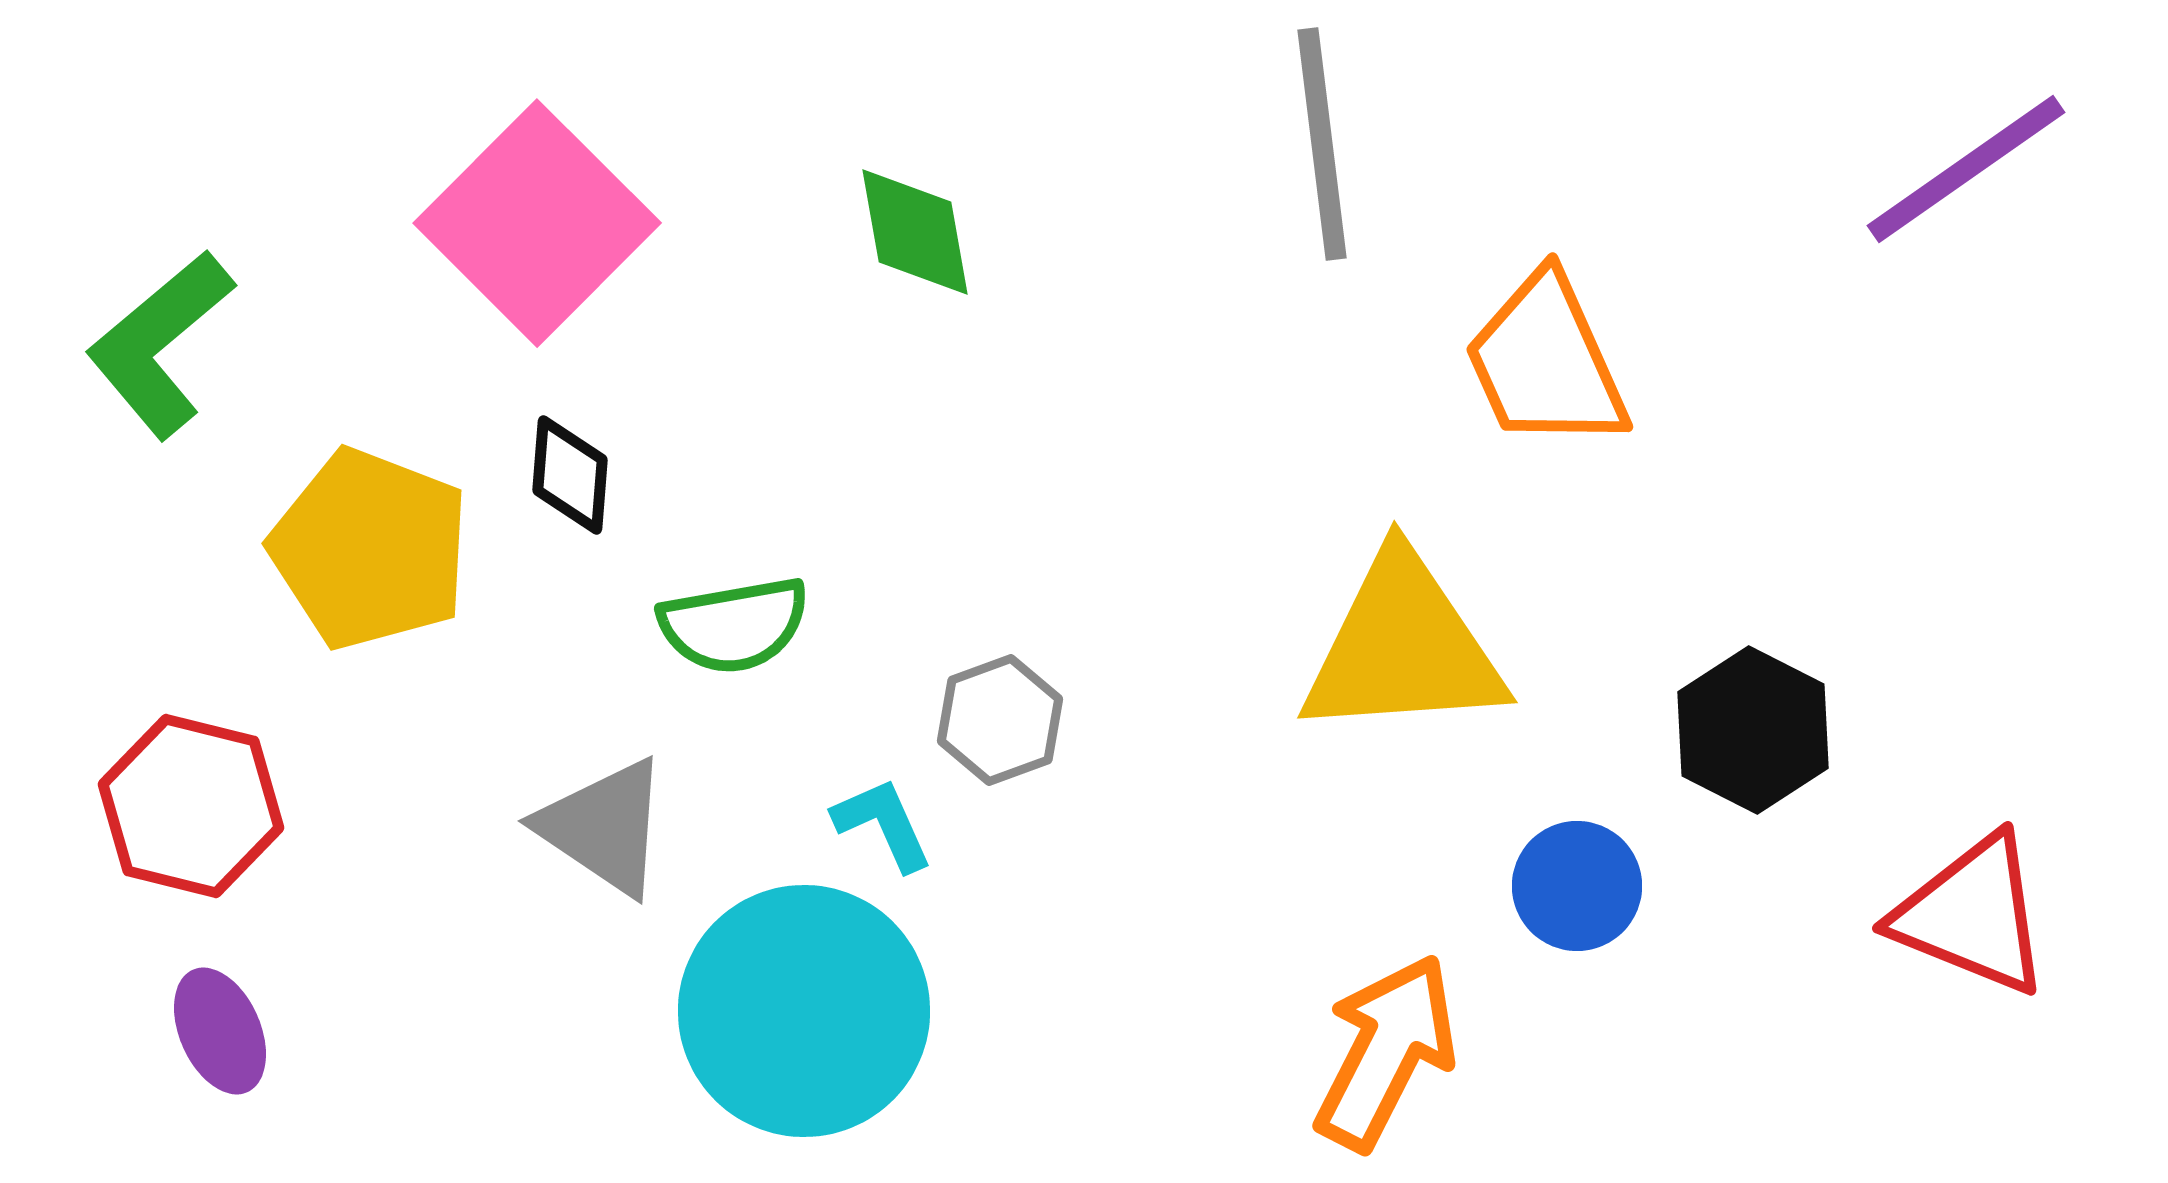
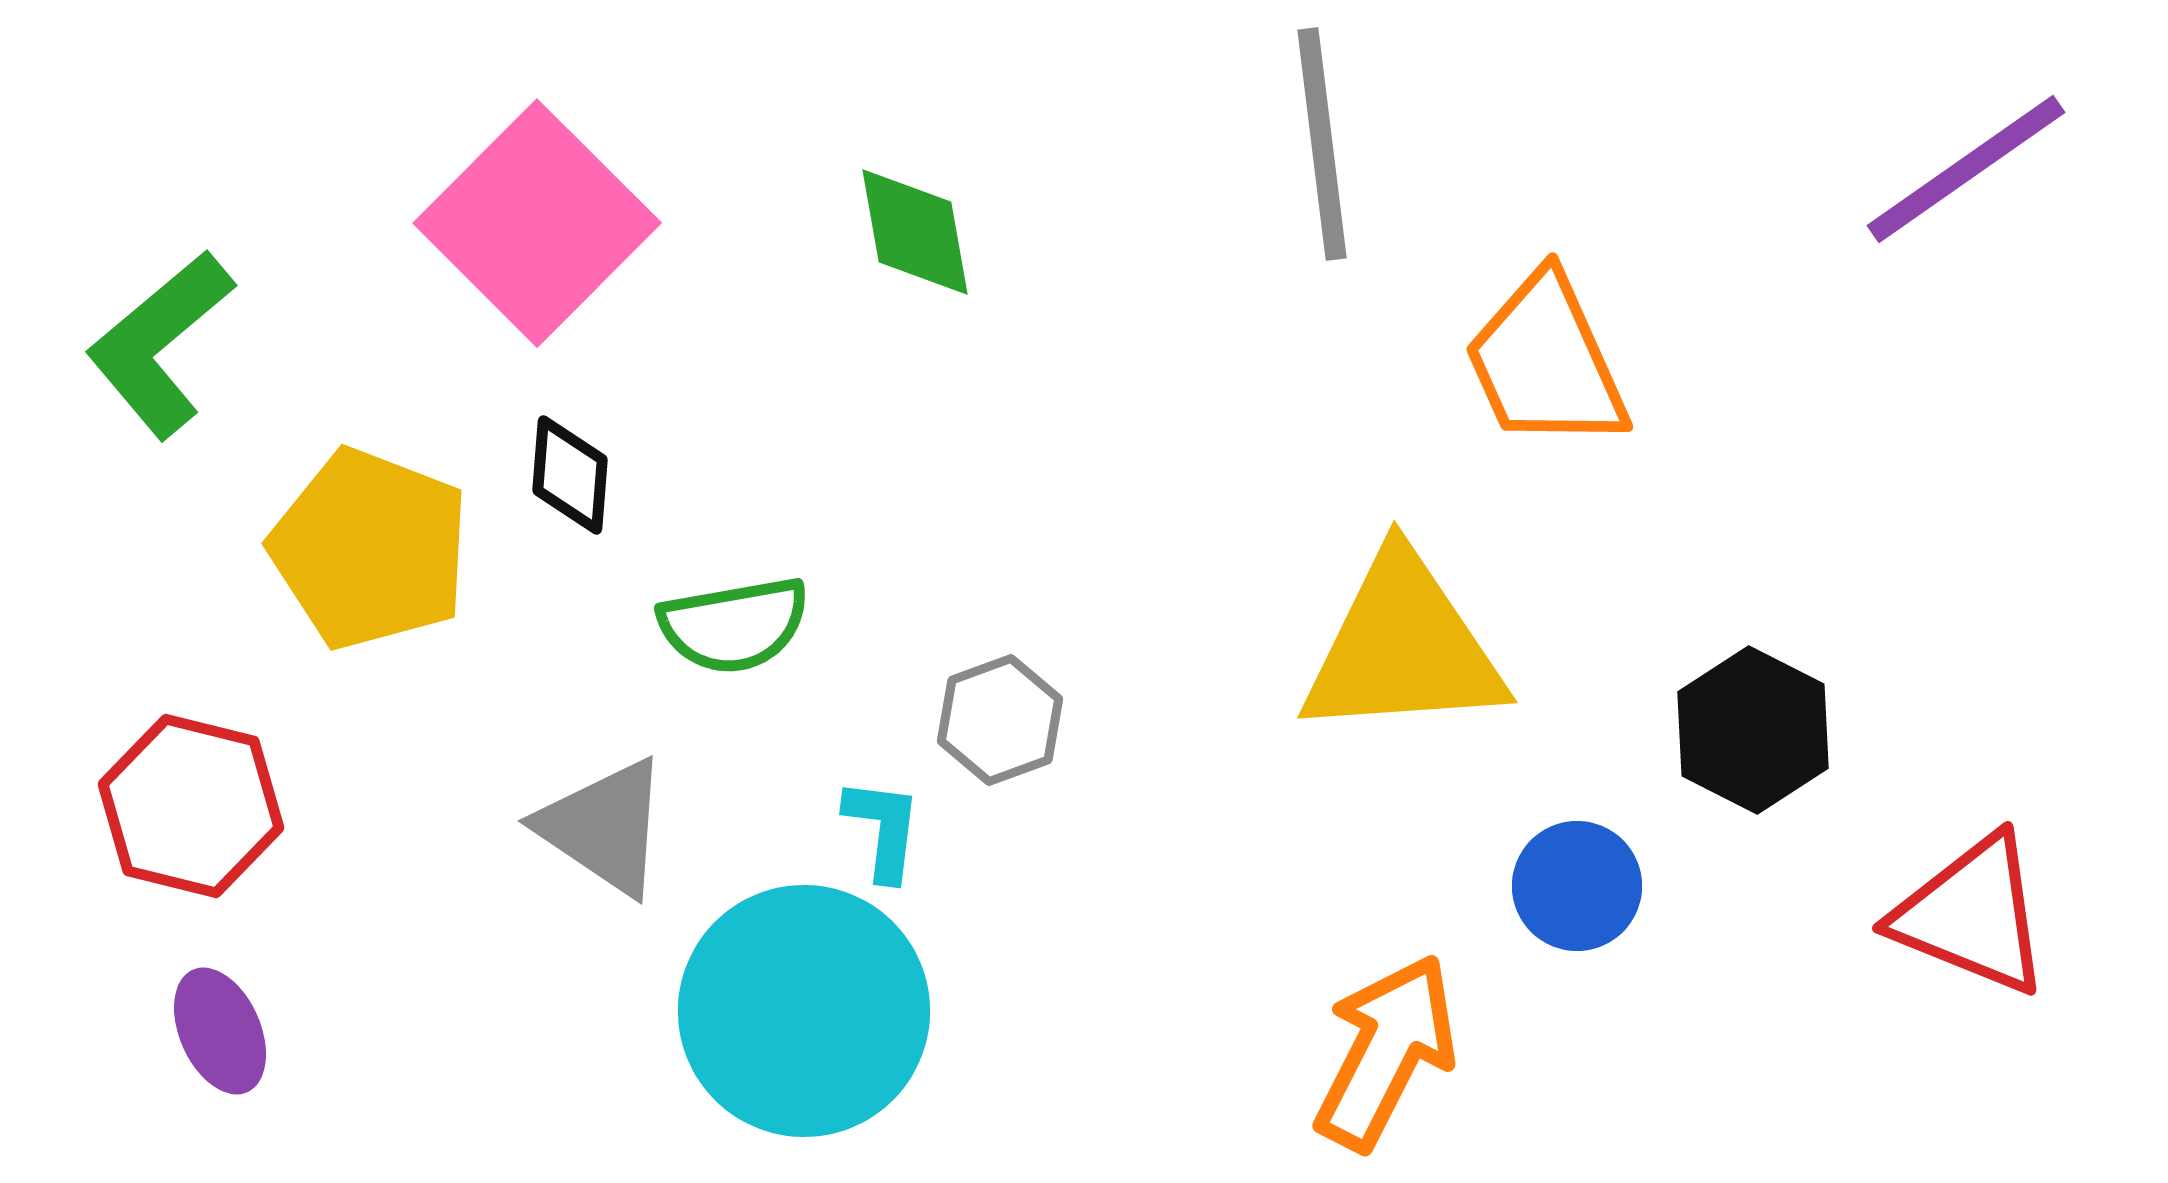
cyan L-shape: moved 5 px down; rotated 31 degrees clockwise
